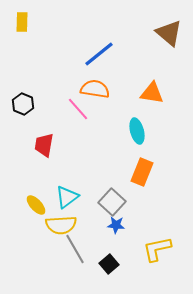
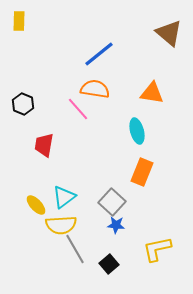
yellow rectangle: moved 3 px left, 1 px up
cyan triangle: moved 3 px left
